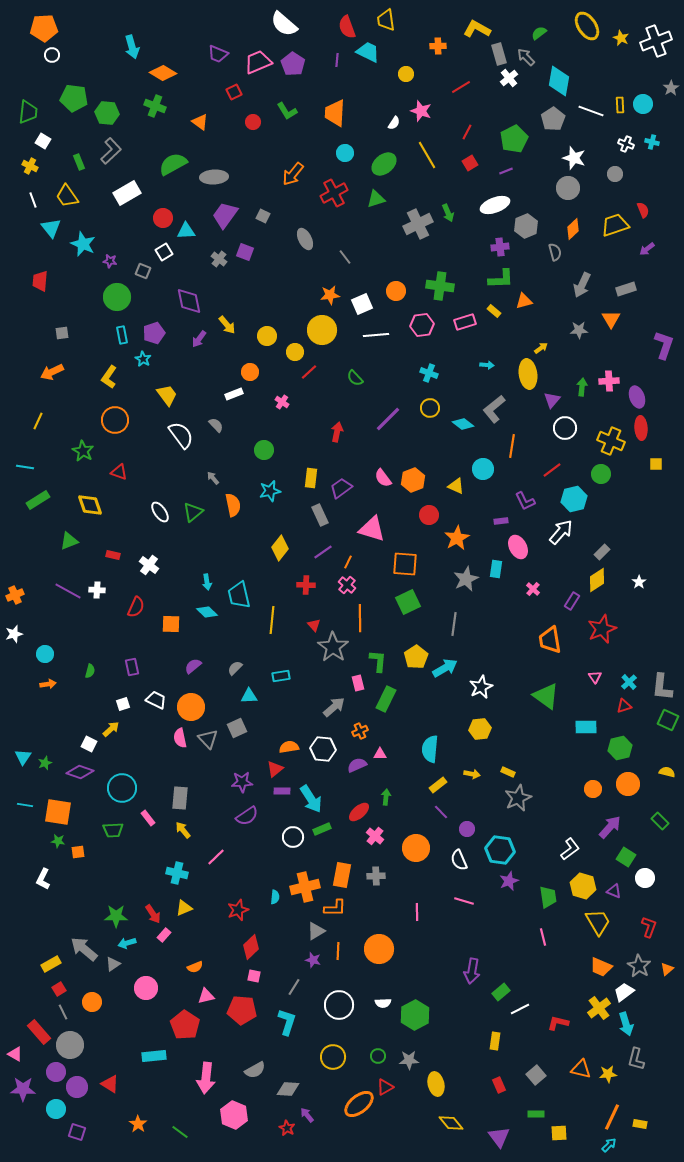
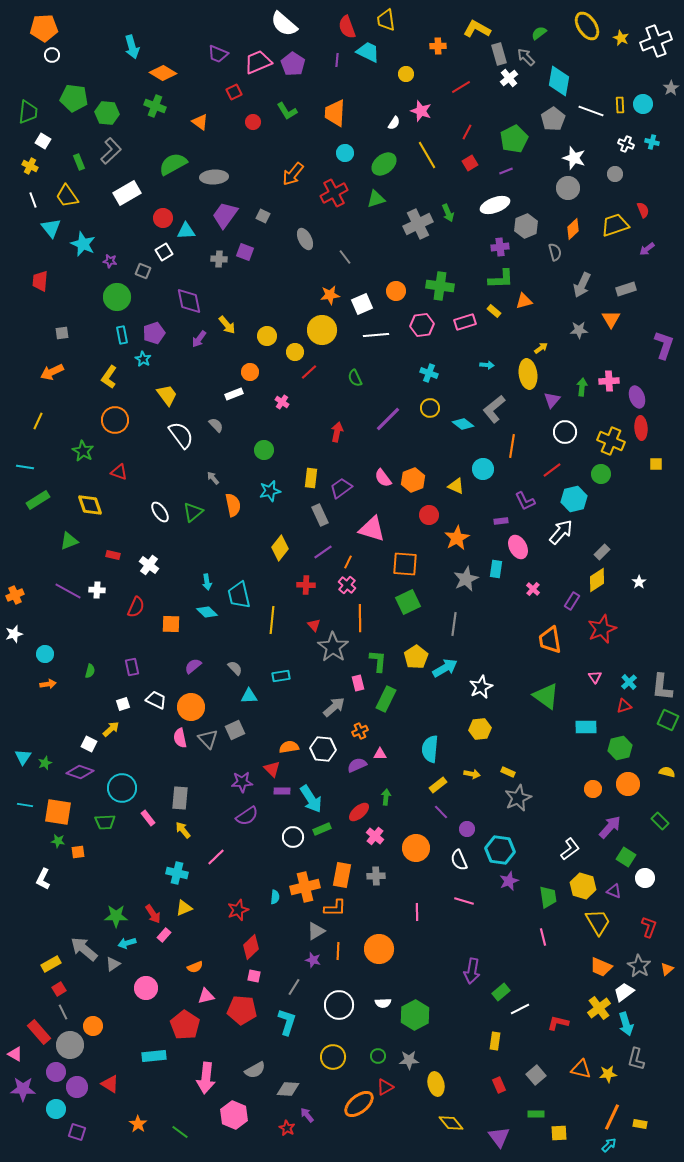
gray cross at (219, 259): rotated 35 degrees counterclockwise
green semicircle at (355, 378): rotated 18 degrees clockwise
white circle at (565, 428): moved 4 px down
gray semicircle at (235, 668): rotated 91 degrees clockwise
gray square at (237, 728): moved 2 px left, 2 px down
red triangle at (275, 769): moved 3 px left; rotated 36 degrees counterclockwise
green trapezoid at (113, 830): moved 8 px left, 8 px up
orange circle at (92, 1002): moved 1 px right, 24 px down
